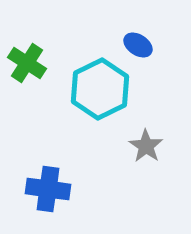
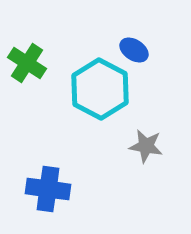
blue ellipse: moved 4 px left, 5 px down
cyan hexagon: rotated 6 degrees counterclockwise
gray star: rotated 24 degrees counterclockwise
